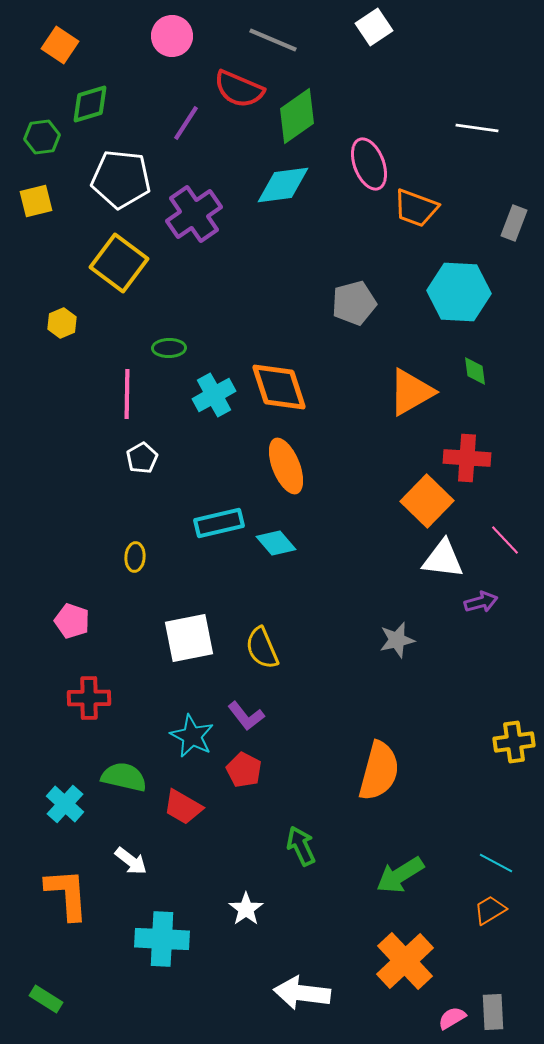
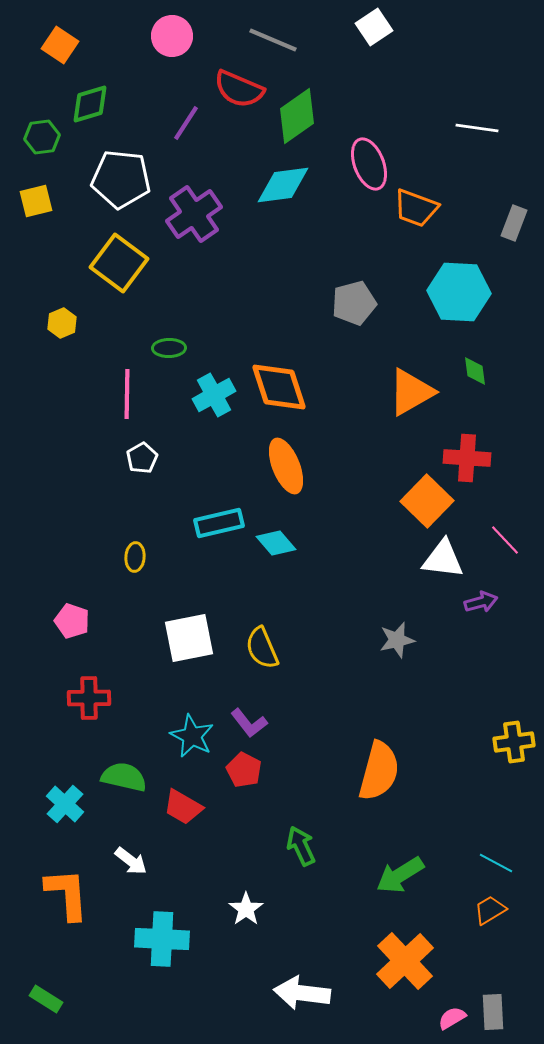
purple L-shape at (246, 716): moved 3 px right, 7 px down
